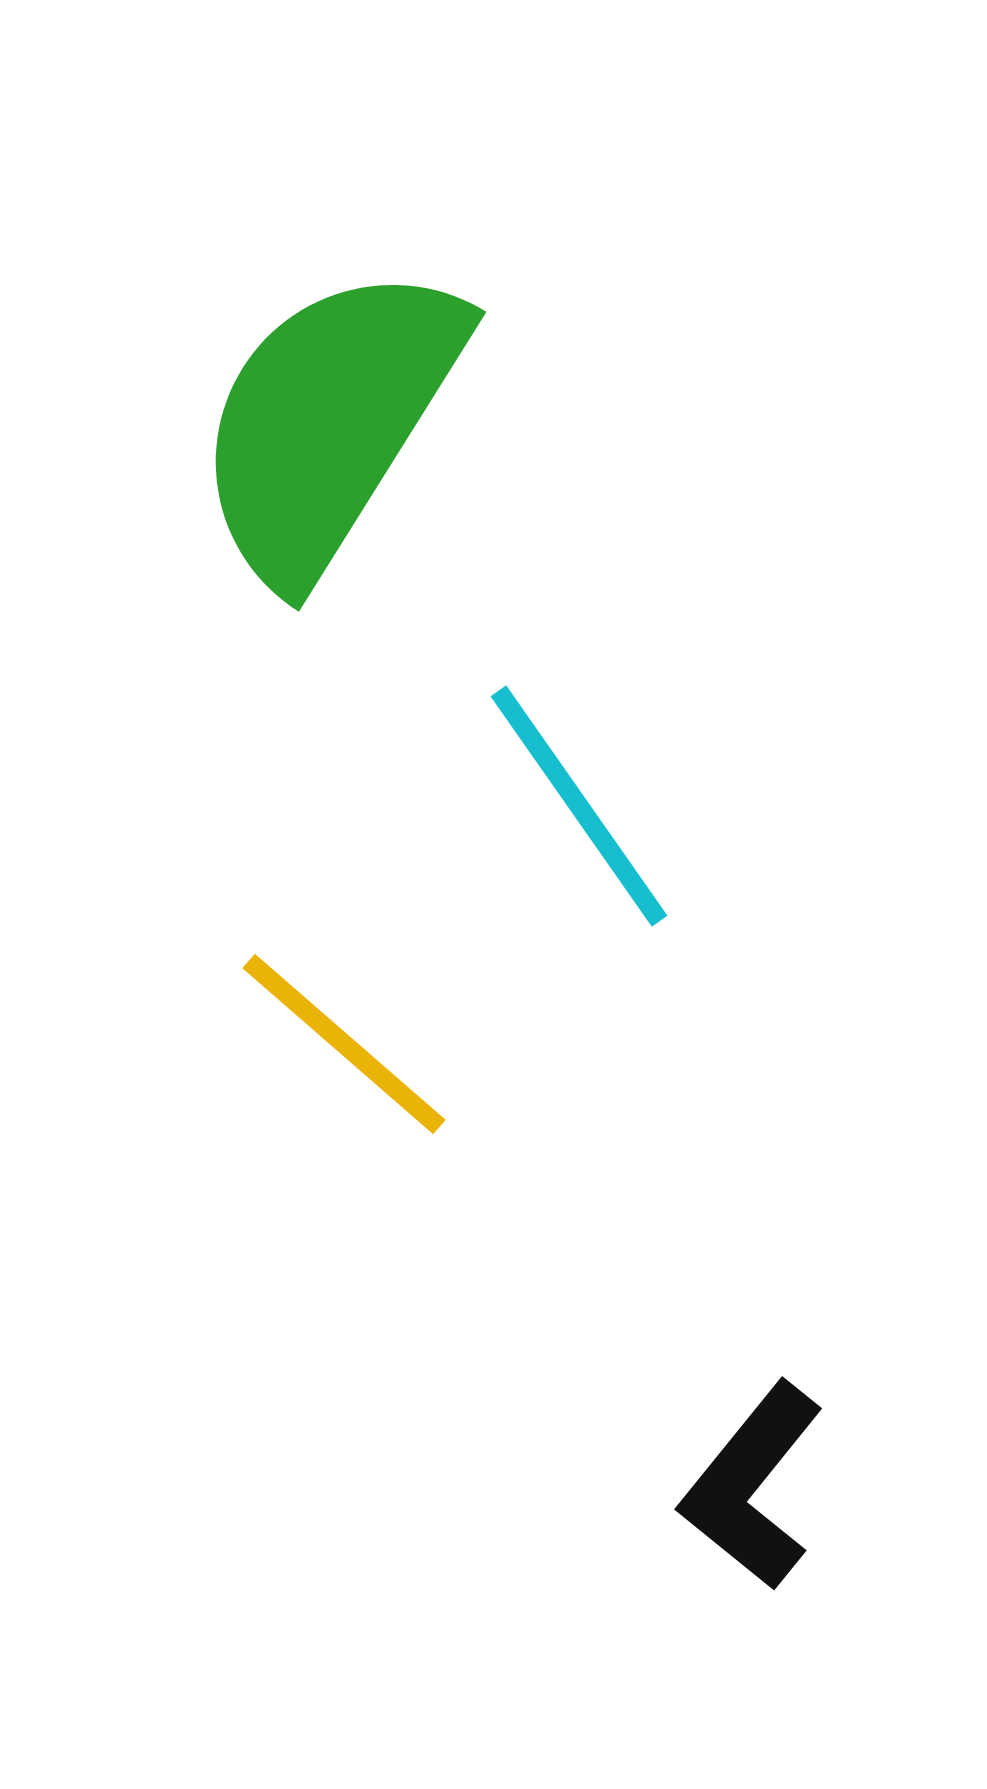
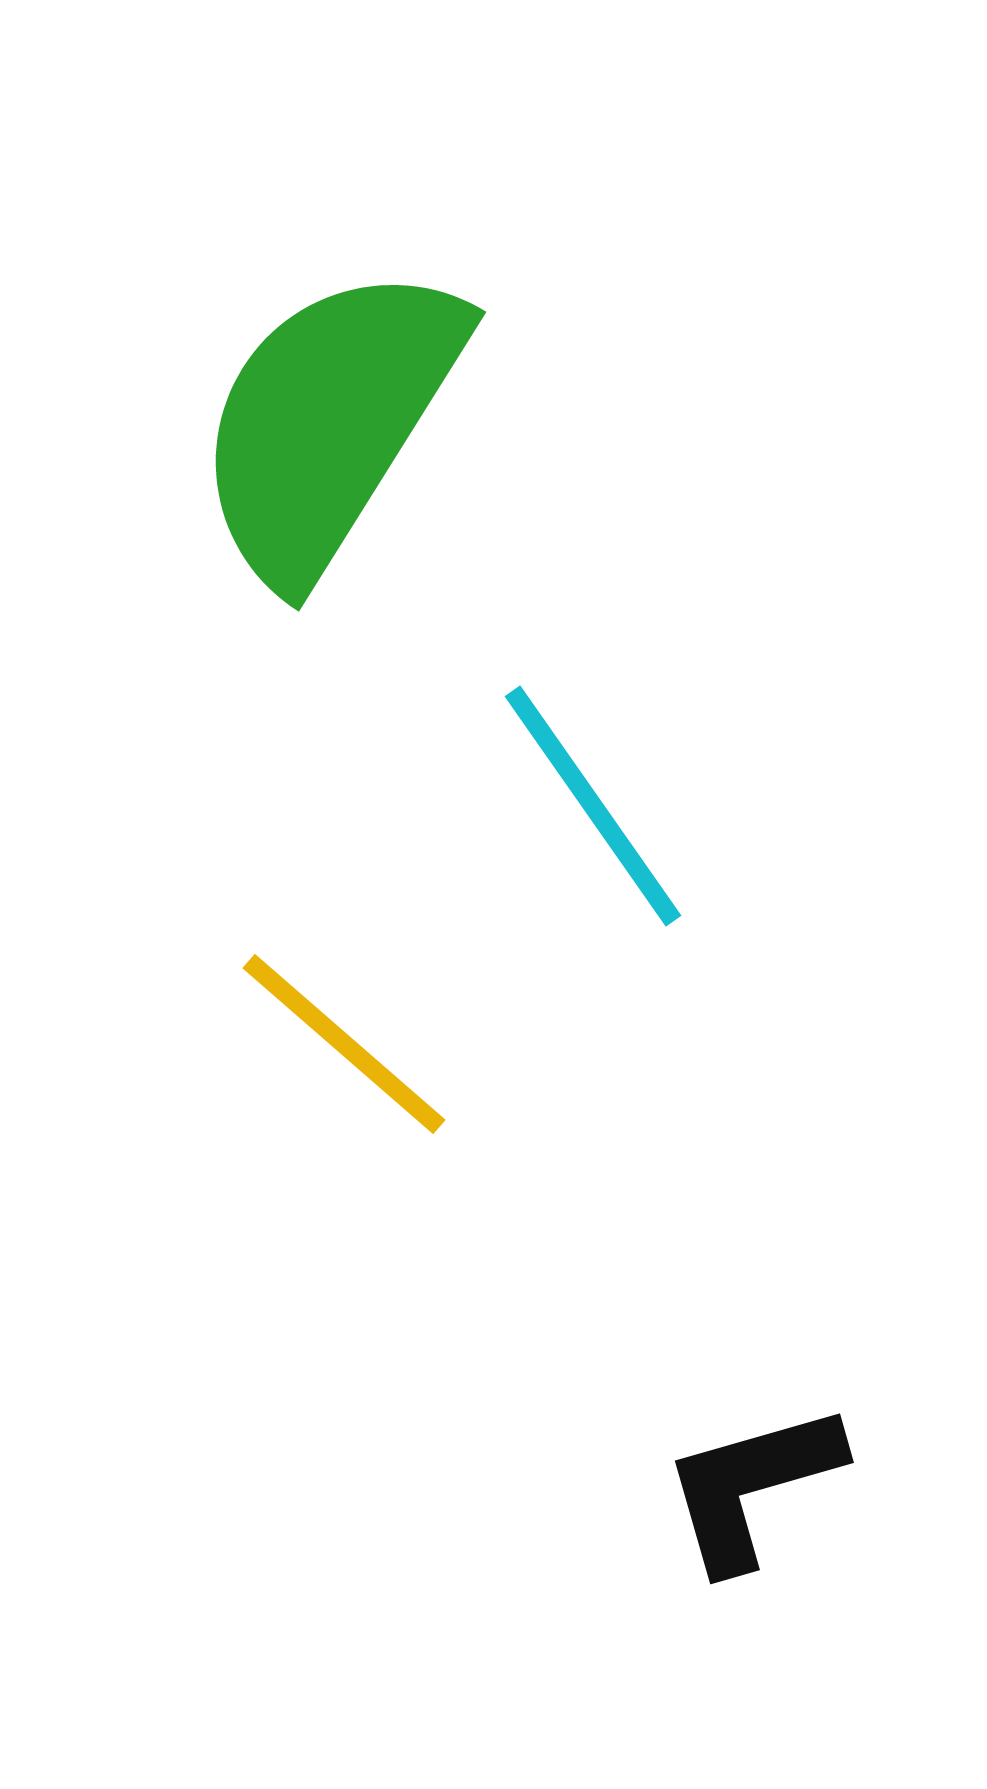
cyan line: moved 14 px right
black L-shape: rotated 35 degrees clockwise
